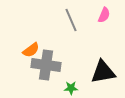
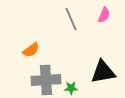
gray line: moved 1 px up
gray cross: moved 15 px down; rotated 12 degrees counterclockwise
